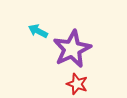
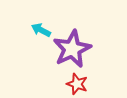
cyan arrow: moved 3 px right, 1 px up
